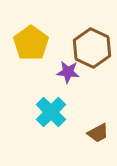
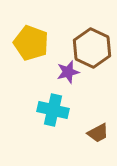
yellow pentagon: rotated 16 degrees counterclockwise
purple star: rotated 20 degrees counterclockwise
cyan cross: moved 2 px right, 2 px up; rotated 32 degrees counterclockwise
